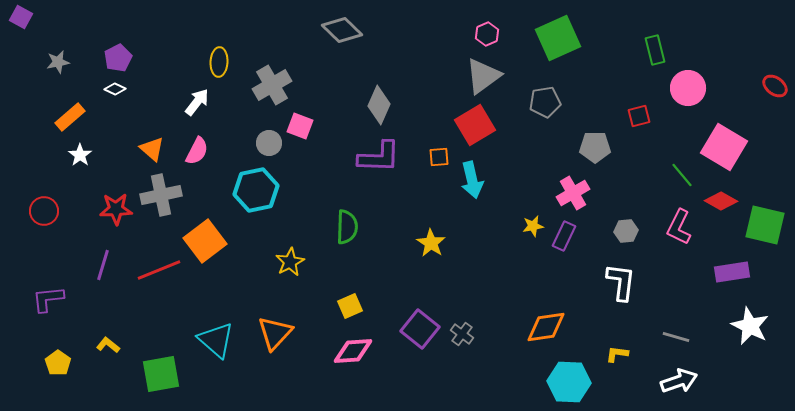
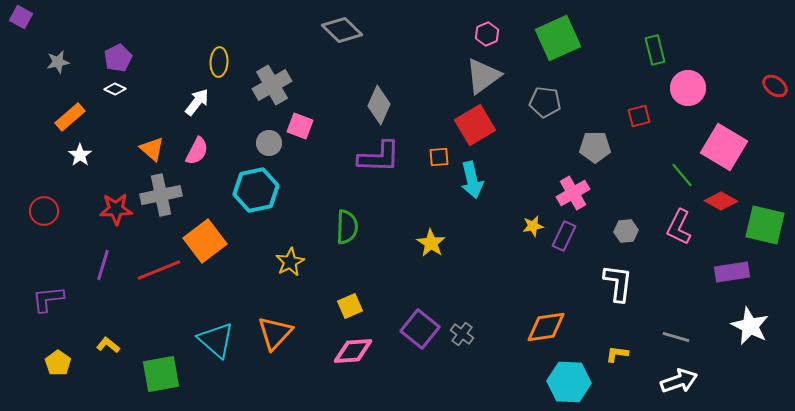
gray pentagon at (545, 102): rotated 16 degrees clockwise
white L-shape at (621, 282): moved 3 px left, 1 px down
